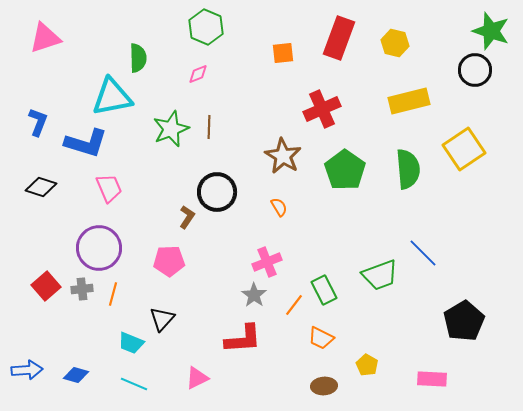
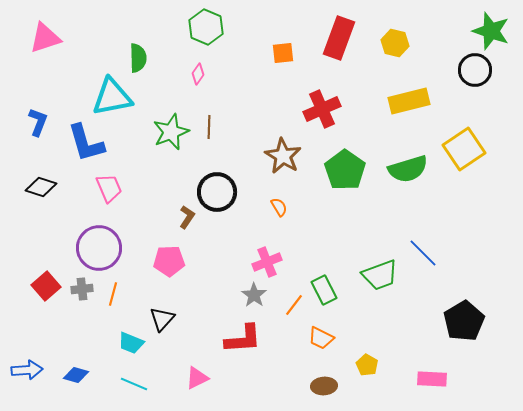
pink diamond at (198, 74): rotated 35 degrees counterclockwise
green star at (171, 129): moved 3 px down
blue L-shape at (86, 143): rotated 57 degrees clockwise
green semicircle at (408, 169): rotated 78 degrees clockwise
